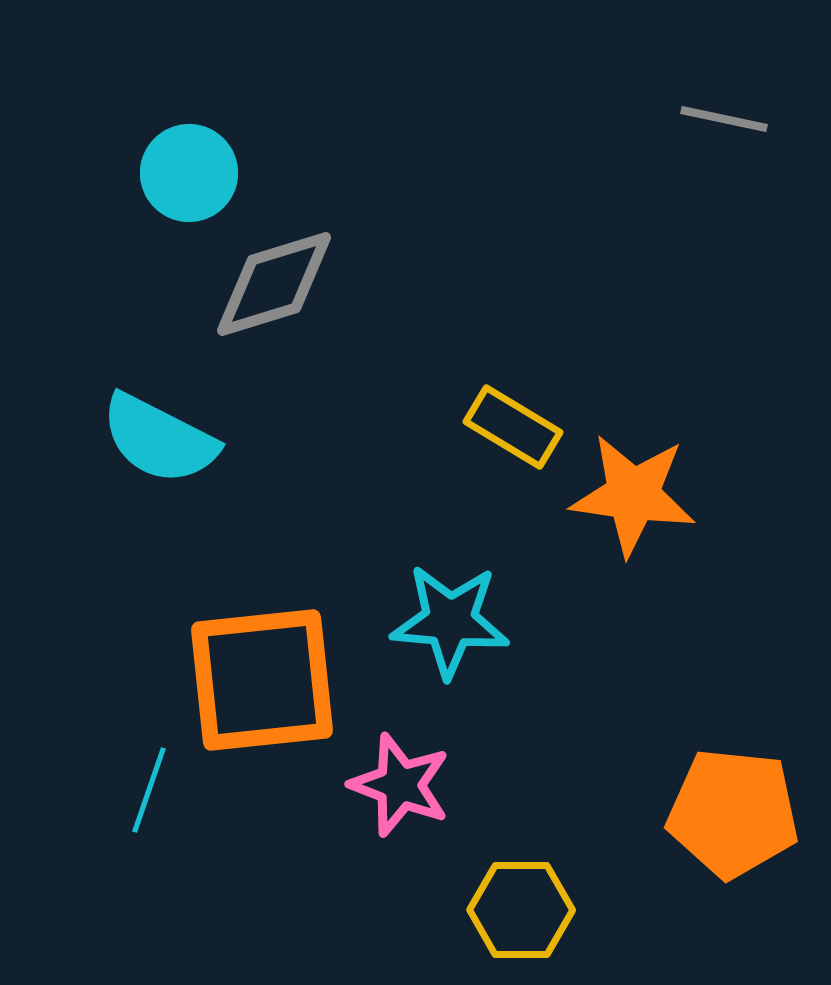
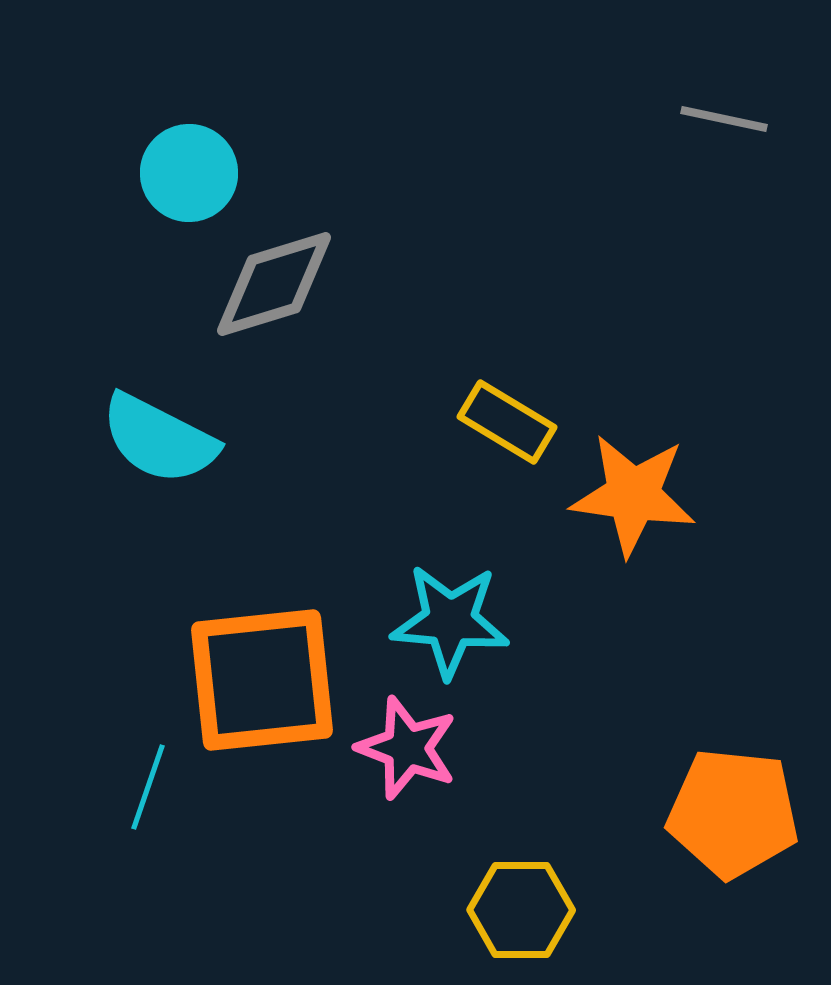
yellow rectangle: moved 6 px left, 5 px up
pink star: moved 7 px right, 37 px up
cyan line: moved 1 px left, 3 px up
